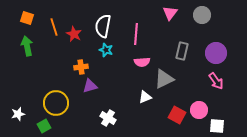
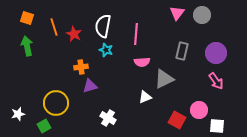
pink triangle: moved 7 px right
red square: moved 5 px down
